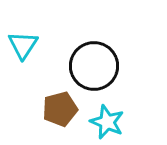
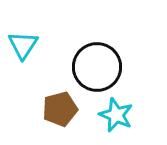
black circle: moved 3 px right, 1 px down
cyan star: moved 9 px right, 7 px up
